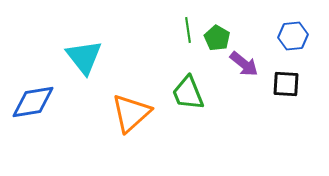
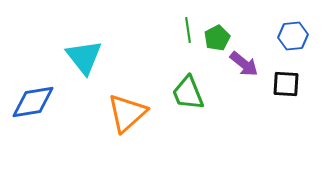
green pentagon: rotated 15 degrees clockwise
orange triangle: moved 4 px left
